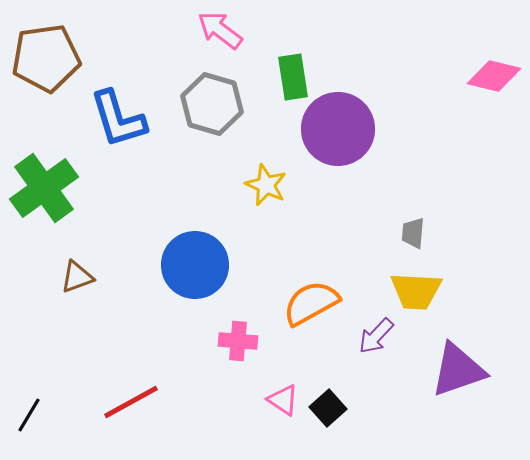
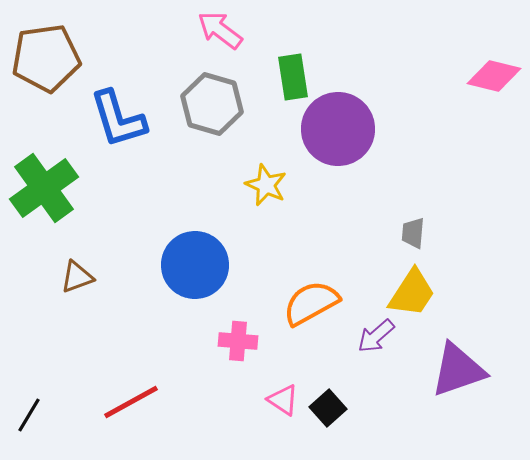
yellow trapezoid: moved 4 px left, 2 px down; rotated 60 degrees counterclockwise
purple arrow: rotated 6 degrees clockwise
